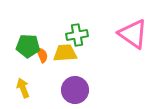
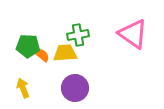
green cross: moved 1 px right
orange semicircle: rotated 28 degrees counterclockwise
purple circle: moved 2 px up
